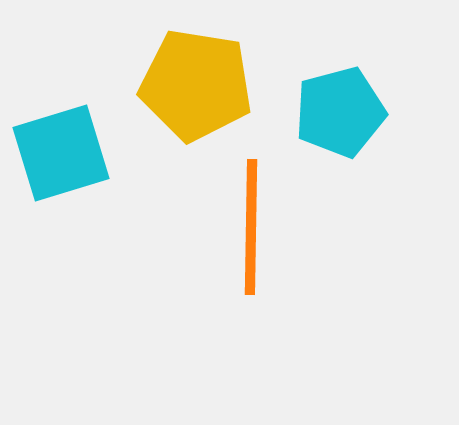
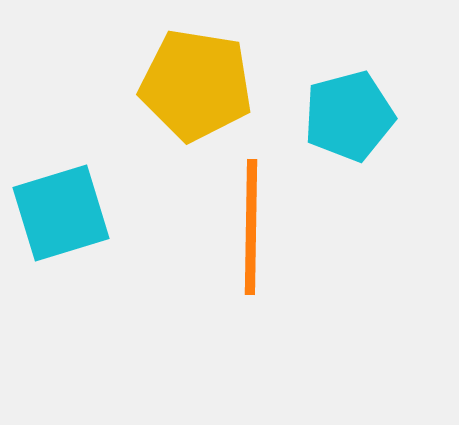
cyan pentagon: moved 9 px right, 4 px down
cyan square: moved 60 px down
